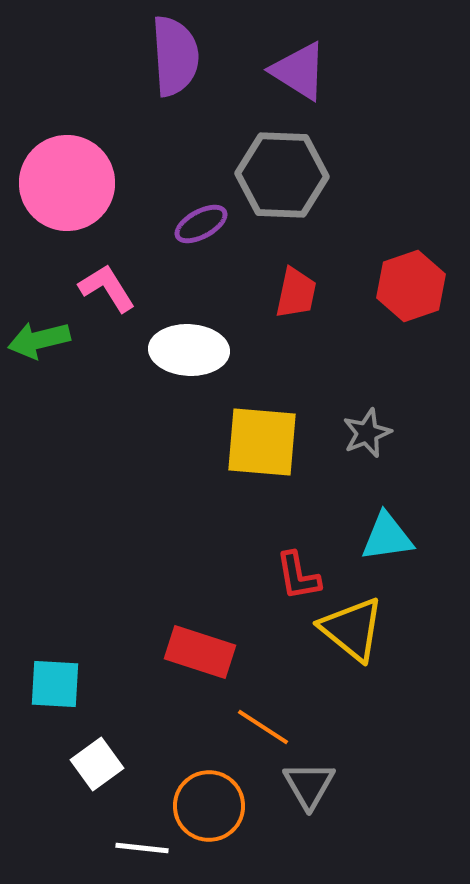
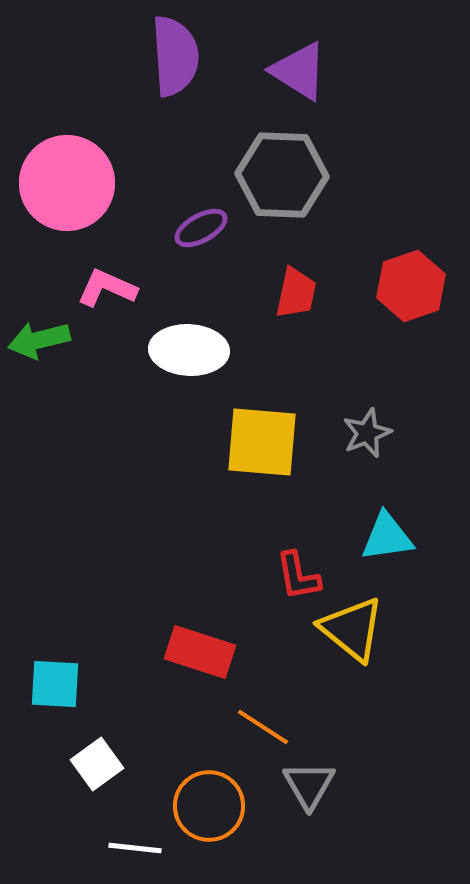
purple ellipse: moved 4 px down
pink L-shape: rotated 34 degrees counterclockwise
white line: moved 7 px left
